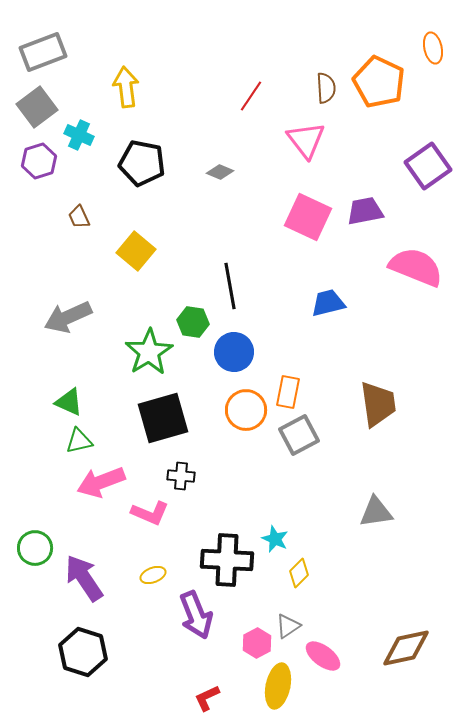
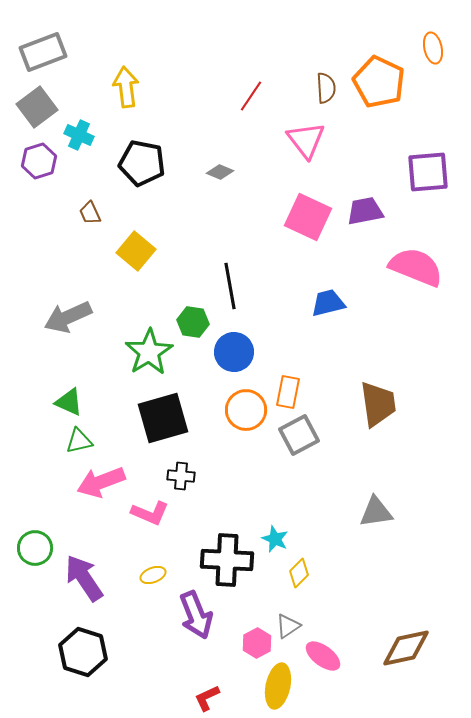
purple square at (428, 166): moved 6 px down; rotated 30 degrees clockwise
brown trapezoid at (79, 217): moved 11 px right, 4 px up
